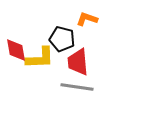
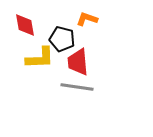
red diamond: moved 9 px right, 25 px up
